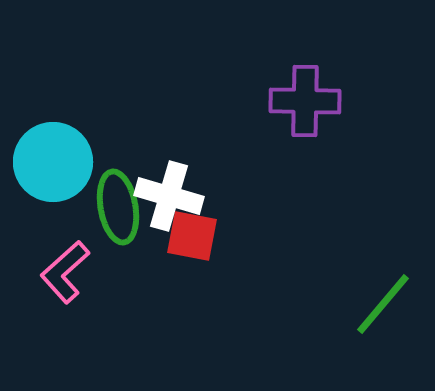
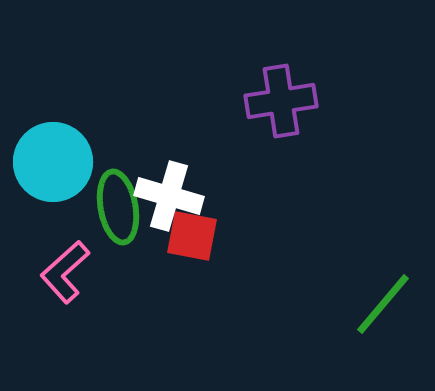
purple cross: moved 24 px left; rotated 10 degrees counterclockwise
